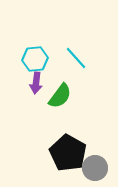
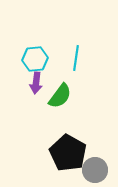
cyan line: rotated 50 degrees clockwise
gray circle: moved 2 px down
